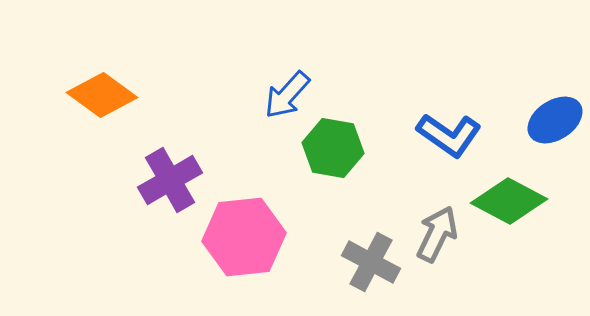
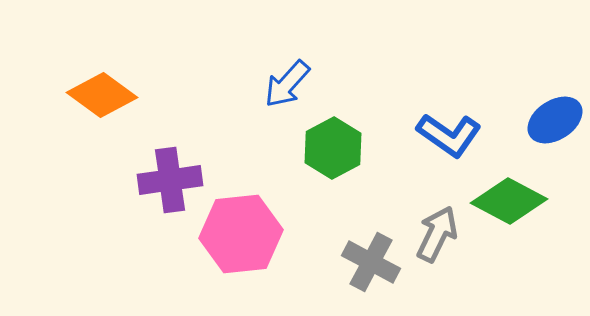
blue arrow: moved 11 px up
green hexagon: rotated 22 degrees clockwise
purple cross: rotated 22 degrees clockwise
pink hexagon: moved 3 px left, 3 px up
